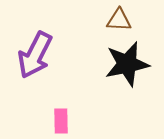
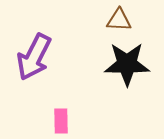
purple arrow: moved 1 px left, 2 px down
black star: rotated 12 degrees clockwise
